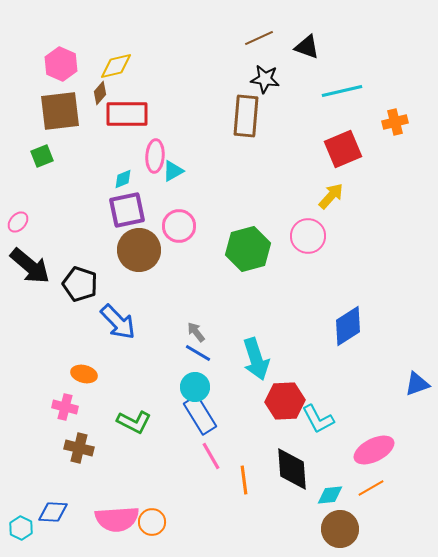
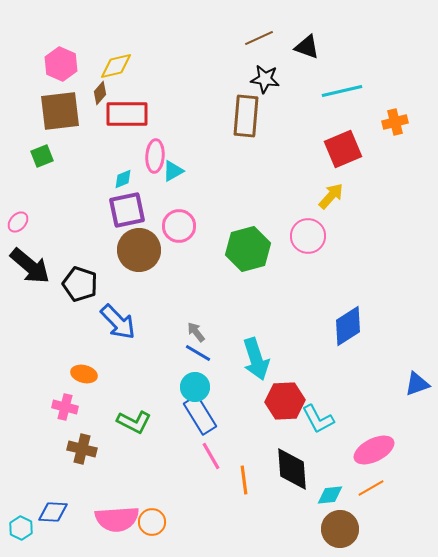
brown cross at (79, 448): moved 3 px right, 1 px down
